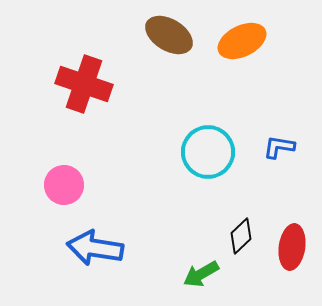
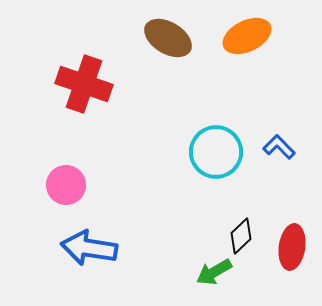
brown ellipse: moved 1 px left, 3 px down
orange ellipse: moved 5 px right, 5 px up
blue L-shape: rotated 36 degrees clockwise
cyan circle: moved 8 px right
pink circle: moved 2 px right
blue arrow: moved 6 px left
green arrow: moved 13 px right, 2 px up
